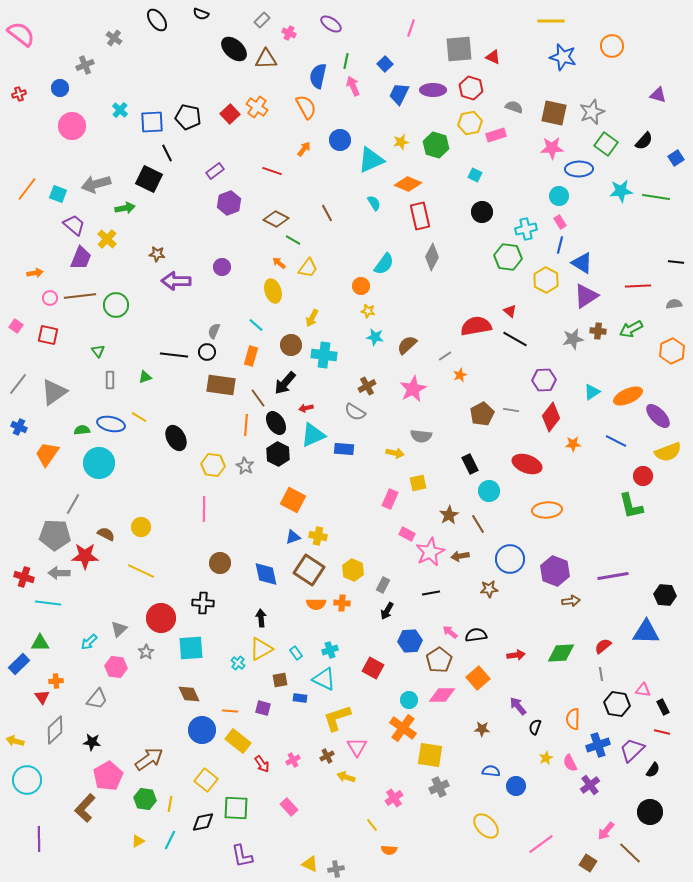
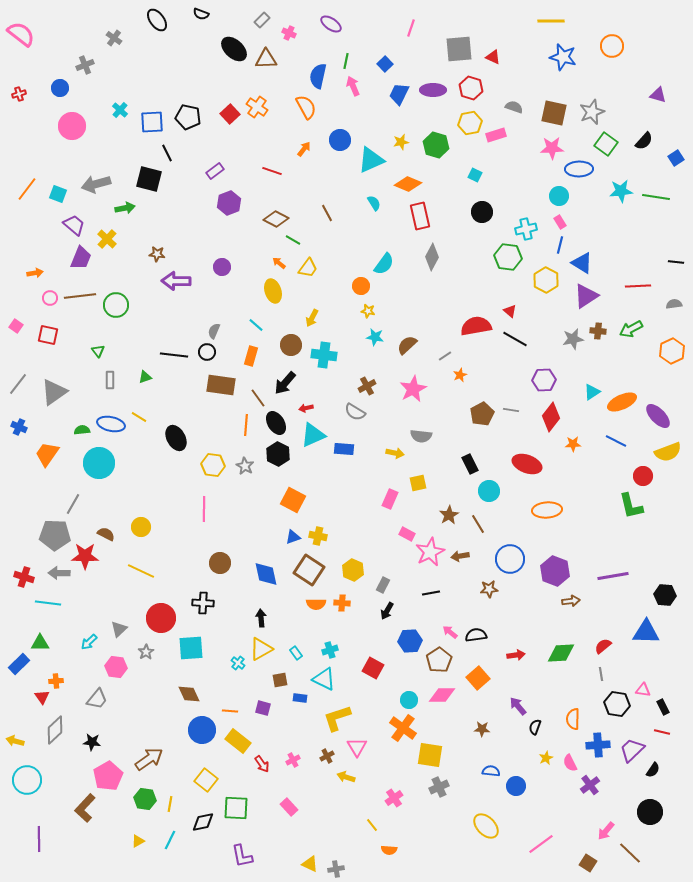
black square at (149, 179): rotated 12 degrees counterclockwise
orange ellipse at (628, 396): moved 6 px left, 6 px down
blue cross at (598, 745): rotated 15 degrees clockwise
